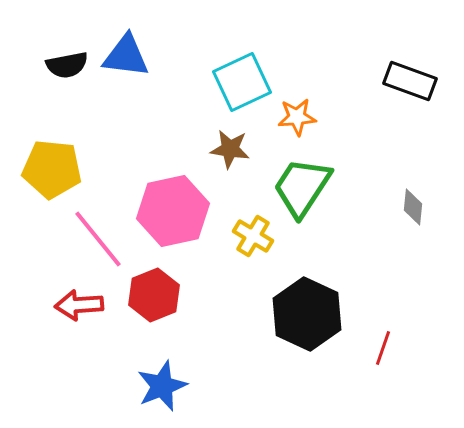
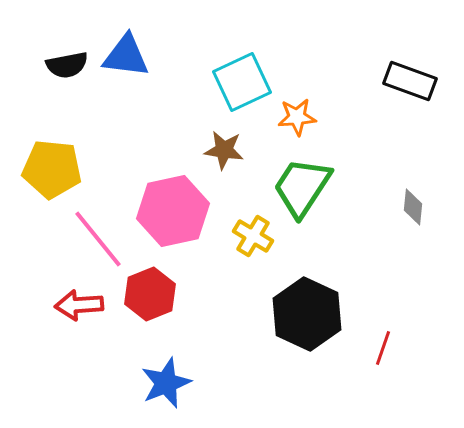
brown star: moved 6 px left, 1 px down
red hexagon: moved 4 px left, 1 px up
blue star: moved 4 px right, 3 px up
